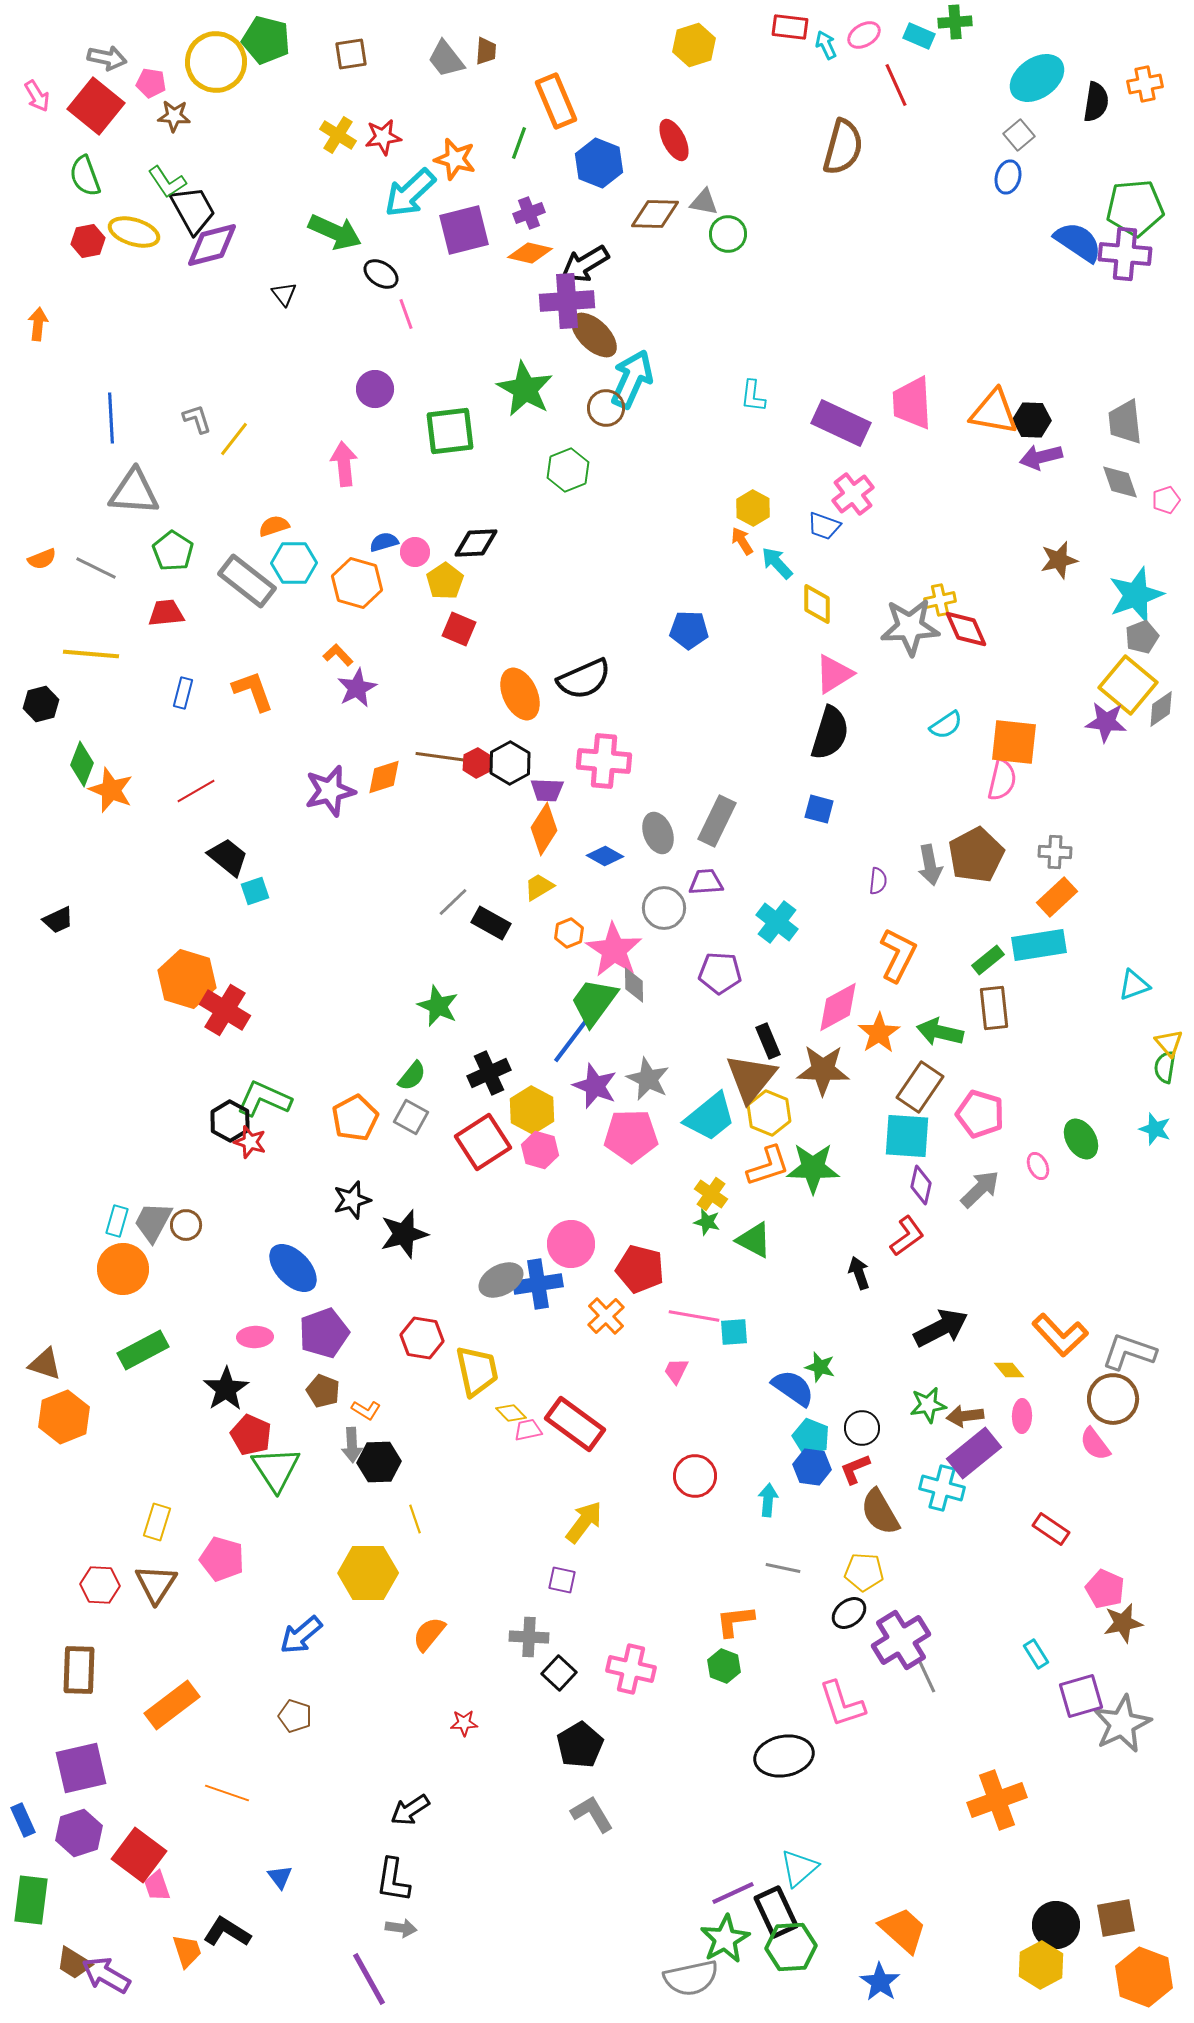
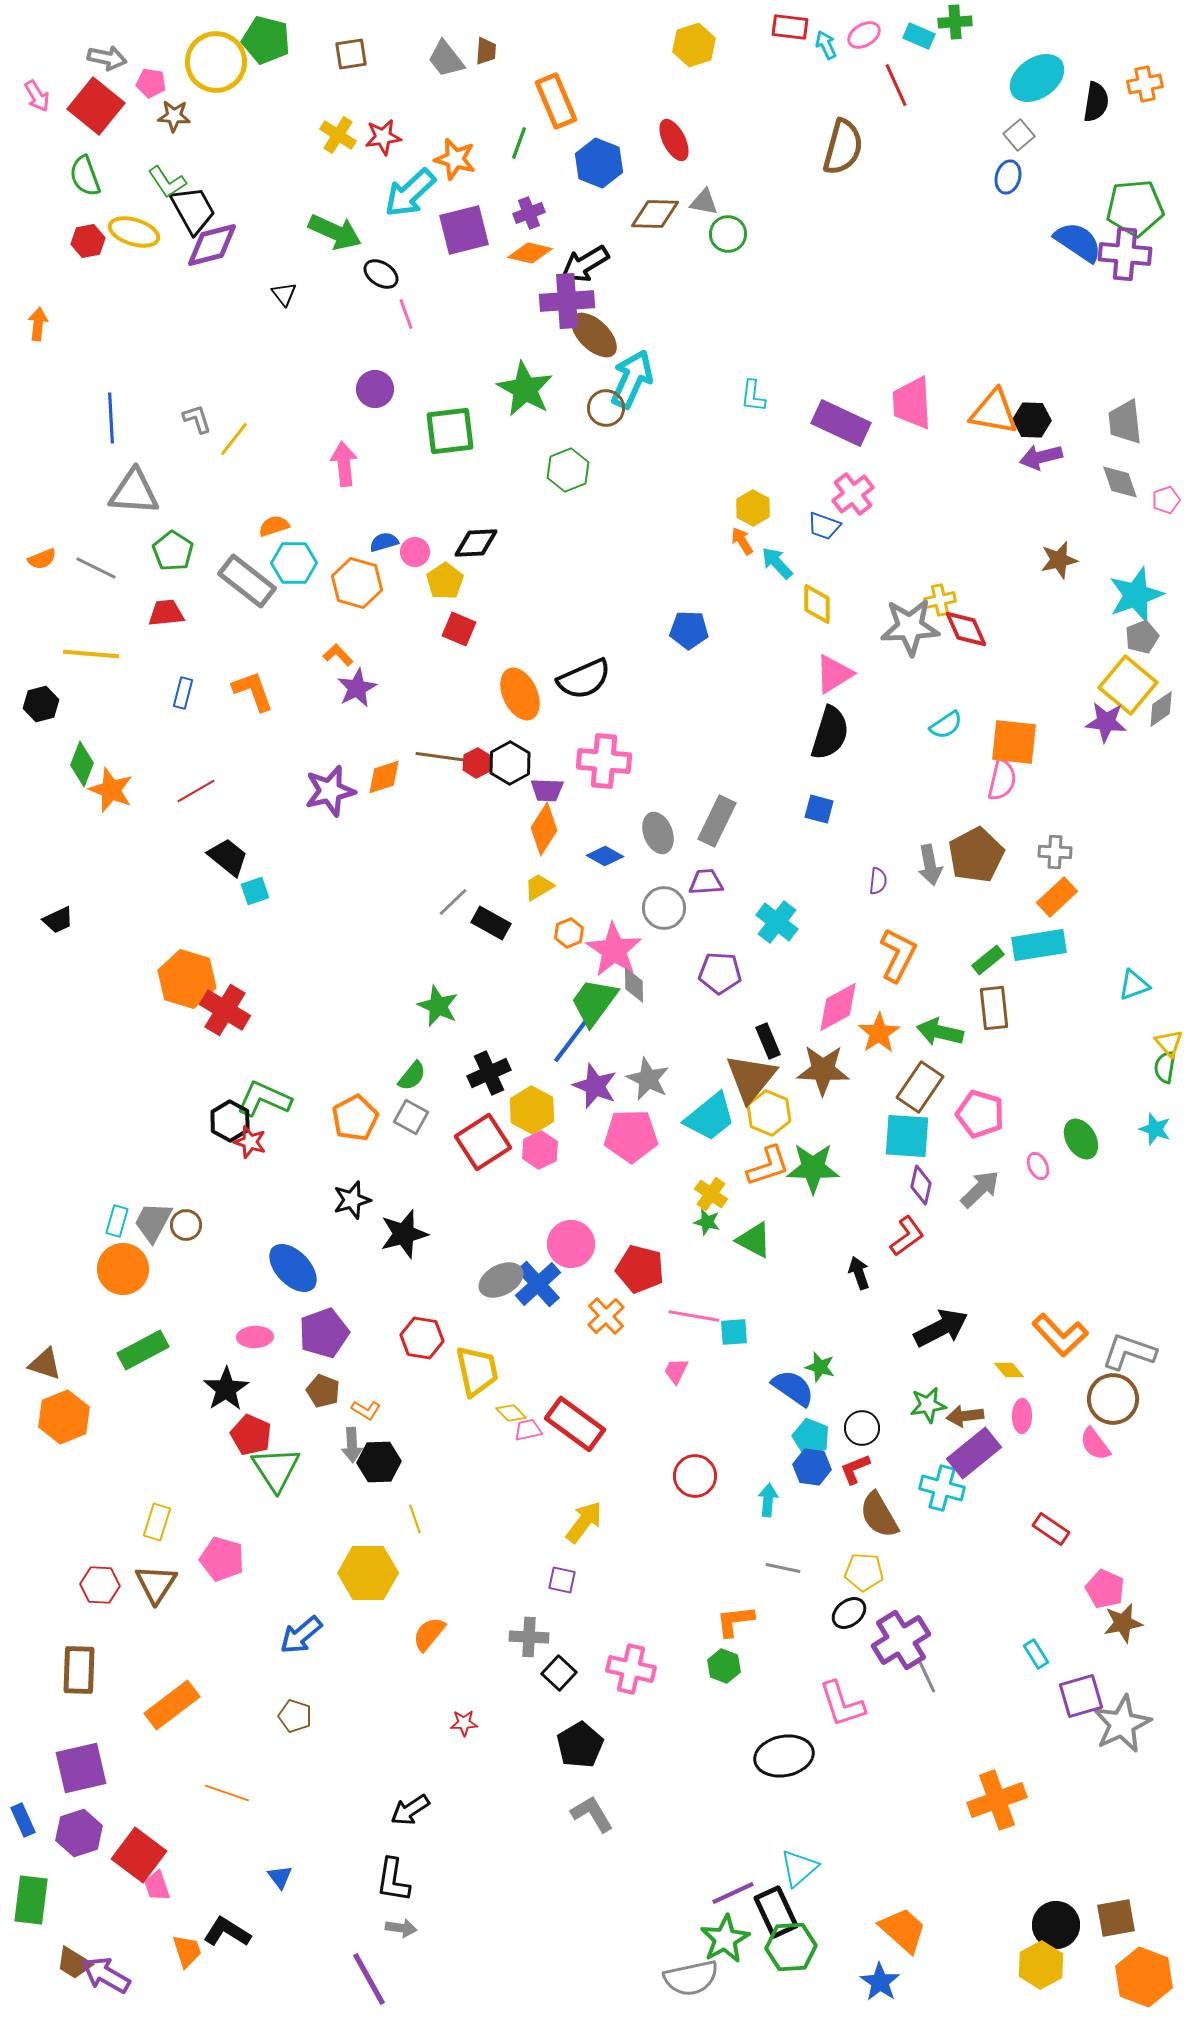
pink hexagon at (540, 1150): rotated 18 degrees clockwise
blue cross at (538, 1284): rotated 33 degrees counterclockwise
brown semicircle at (880, 1512): moved 1 px left, 3 px down
